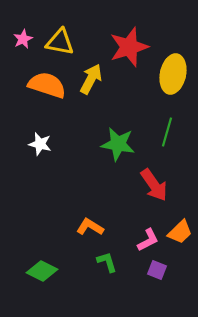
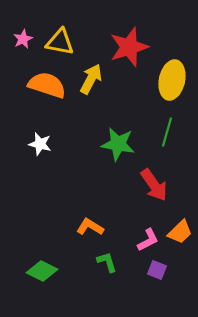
yellow ellipse: moved 1 px left, 6 px down
